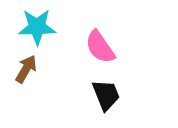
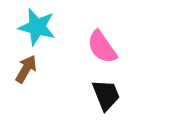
cyan star: rotated 15 degrees clockwise
pink semicircle: moved 2 px right
